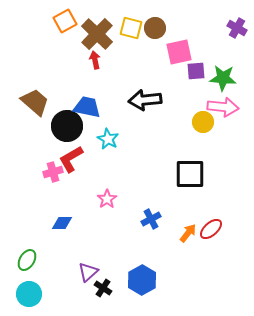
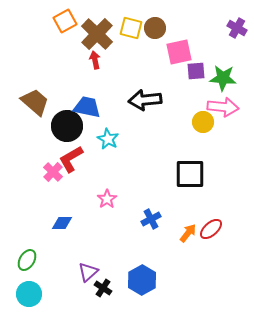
pink cross: rotated 30 degrees counterclockwise
